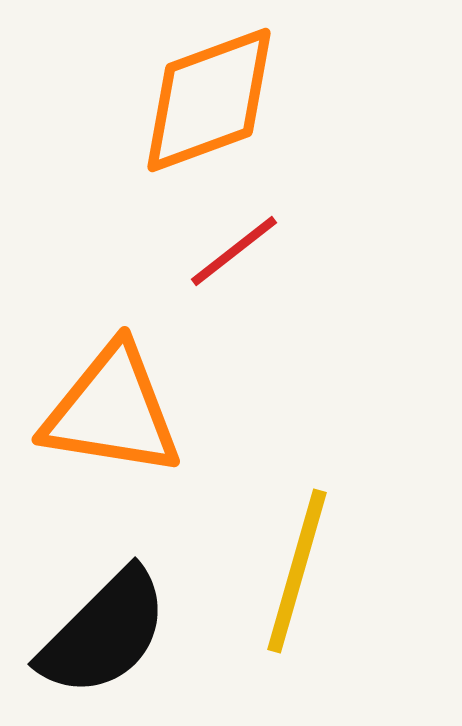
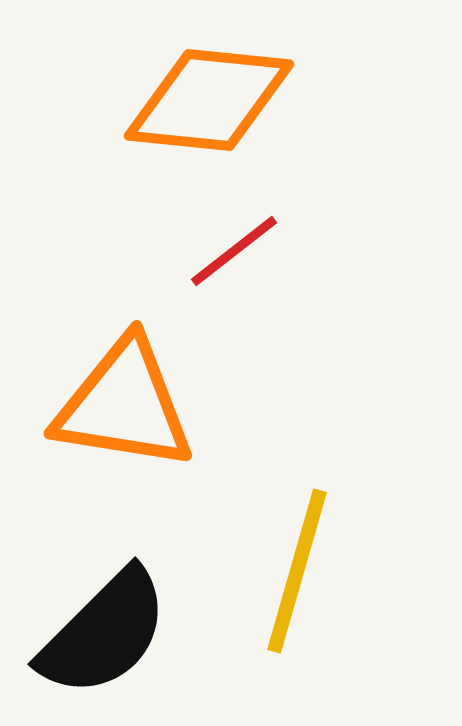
orange diamond: rotated 26 degrees clockwise
orange triangle: moved 12 px right, 6 px up
